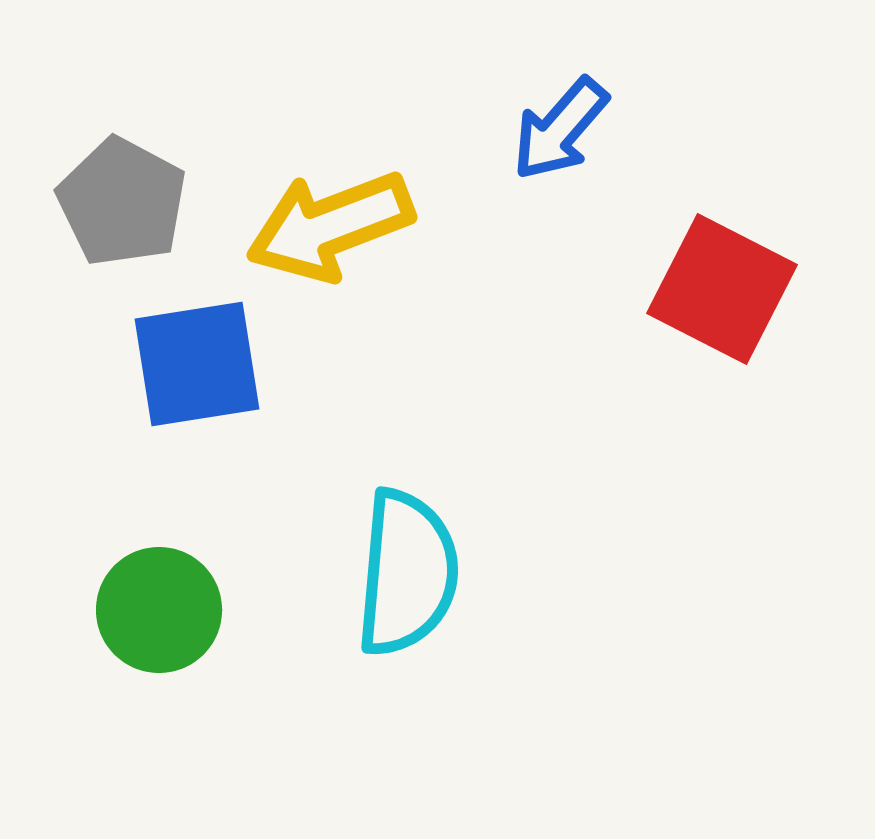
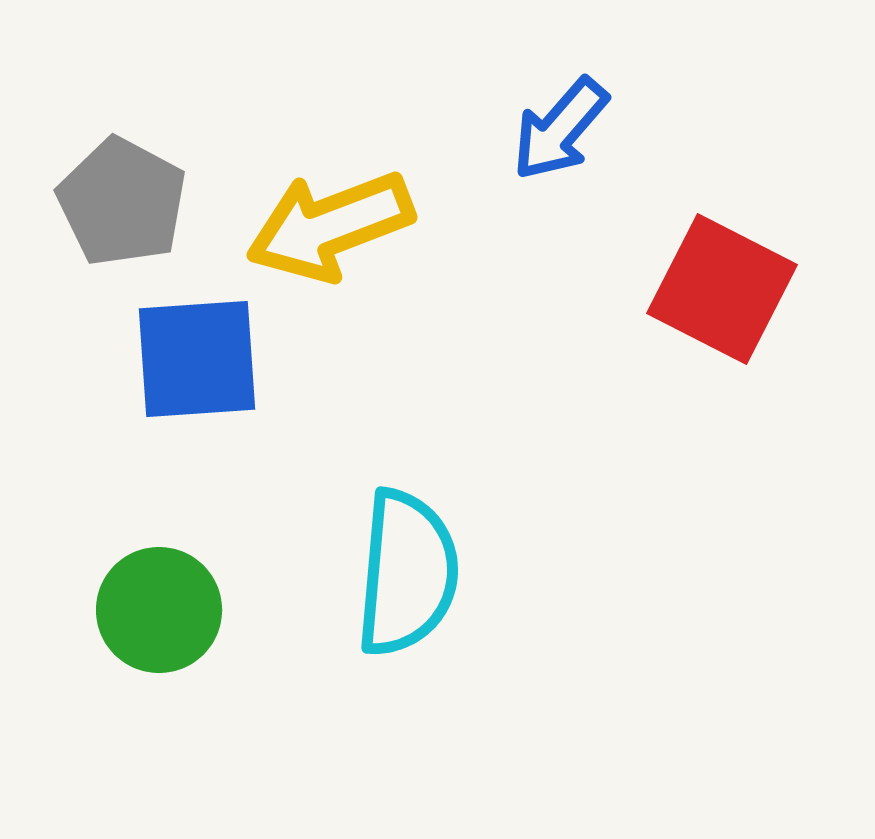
blue square: moved 5 px up; rotated 5 degrees clockwise
